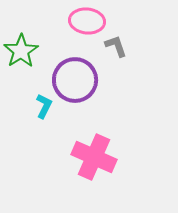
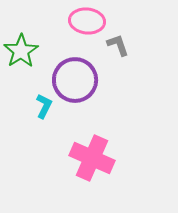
gray L-shape: moved 2 px right, 1 px up
pink cross: moved 2 px left, 1 px down
